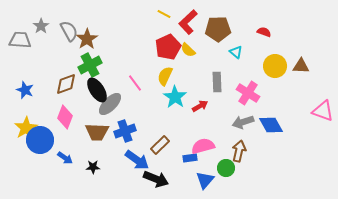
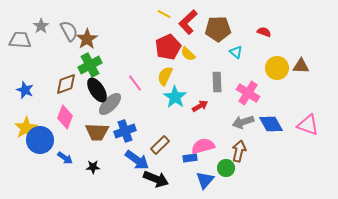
yellow semicircle at (188, 50): moved 4 px down
yellow circle at (275, 66): moved 2 px right, 2 px down
pink triangle at (323, 111): moved 15 px left, 14 px down
blue diamond at (271, 125): moved 1 px up
